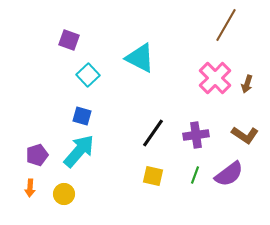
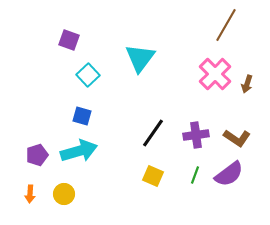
cyan triangle: rotated 40 degrees clockwise
pink cross: moved 4 px up
brown L-shape: moved 8 px left, 3 px down
cyan arrow: rotated 33 degrees clockwise
yellow square: rotated 10 degrees clockwise
orange arrow: moved 6 px down
